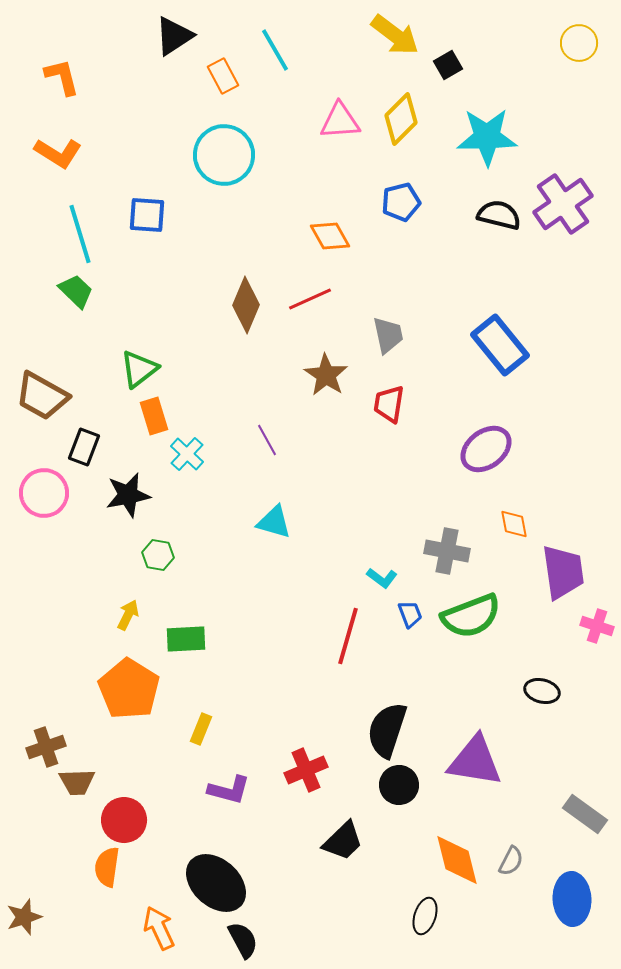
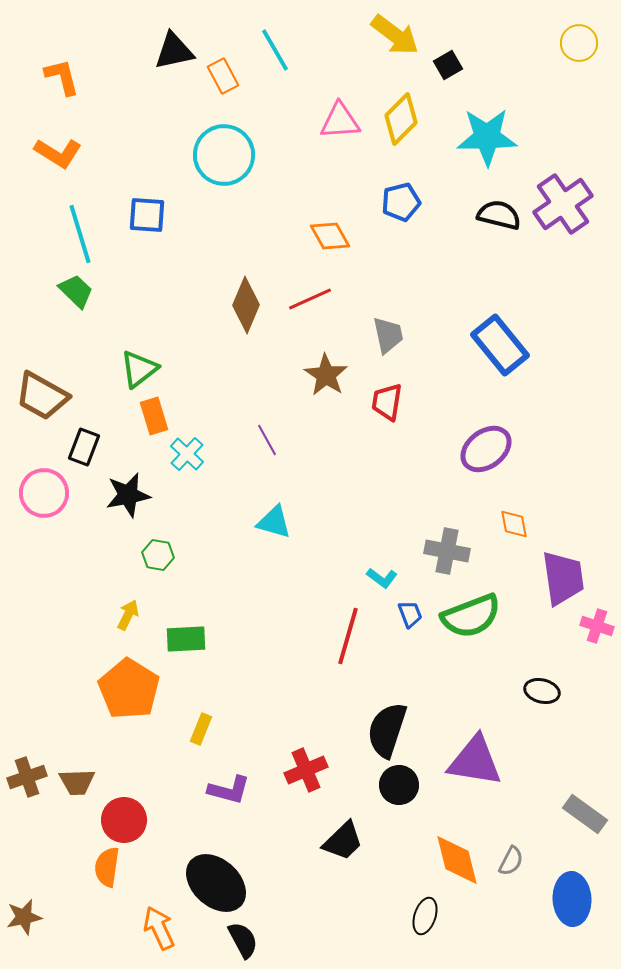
black triangle at (174, 36): moved 15 px down; rotated 21 degrees clockwise
red trapezoid at (389, 404): moved 2 px left, 2 px up
purple trapezoid at (563, 572): moved 6 px down
brown cross at (46, 747): moved 19 px left, 30 px down
brown star at (24, 917): rotated 6 degrees clockwise
